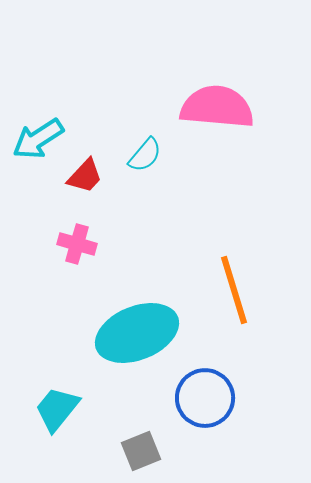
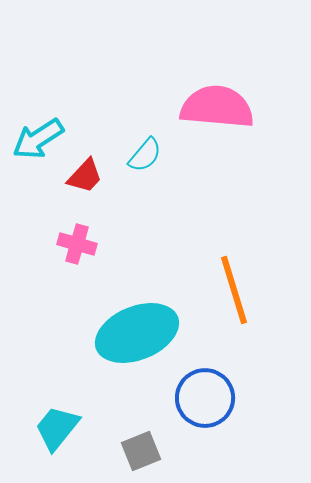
cyan trapezoid: moved 19 px down
